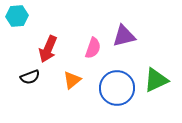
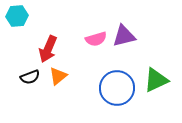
pink semicircle: moved 3 px right, 9 px up; rotated 55 degrees clockwise
orange triangle: moved 14 px left, 4 px up
